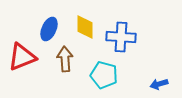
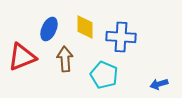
cyan pentagon: rotated 8 degrees clockwise
